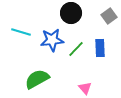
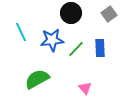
gray square: moved 2 px up
cyan line: rotated 48 degrees clockwise
